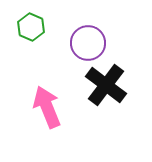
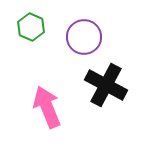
purple circle: moved 4 px left, 6 px up
black cross: rotated 9 degrees counterclockwise
